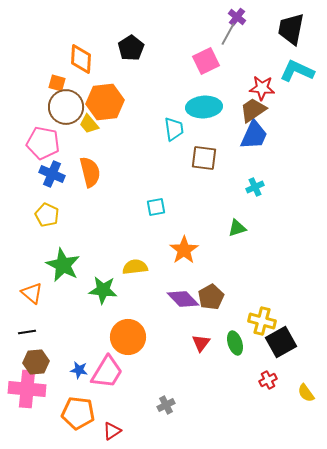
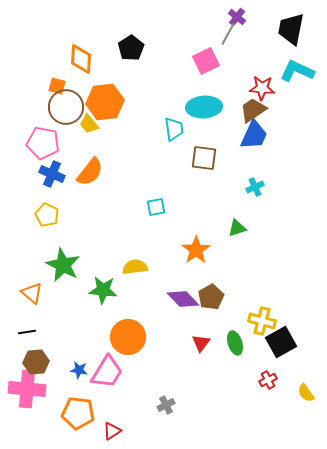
orange square at (57, 83): moved 3 px down
orange semicircle at (90, 172): rotated 52 degrees clockwise
orange star at (184, 250): moved 12 px right
